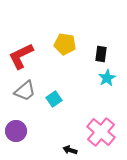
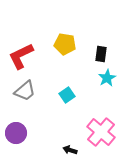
cyan square: moved 13 px right, 4 px up
purple circle: moved 2 px down
